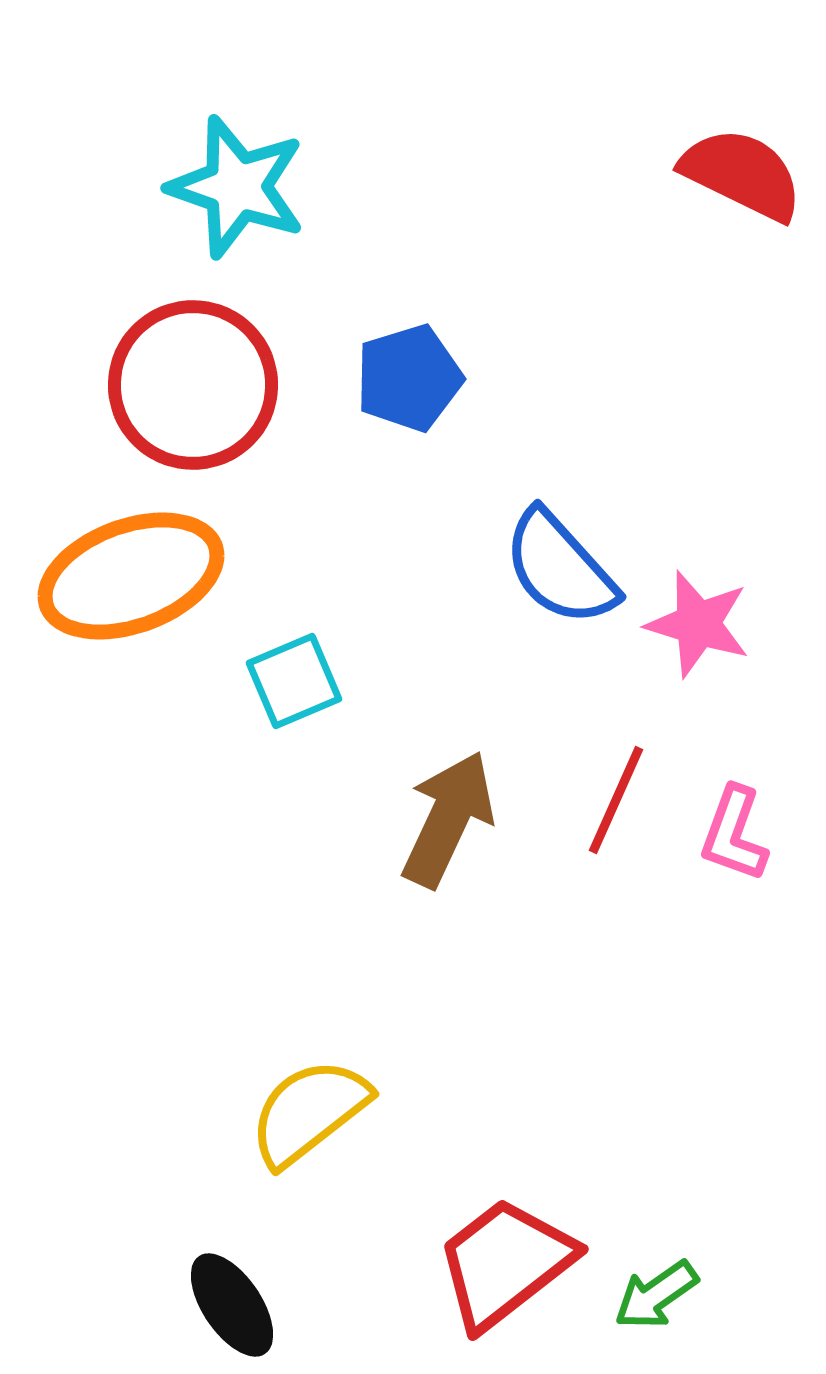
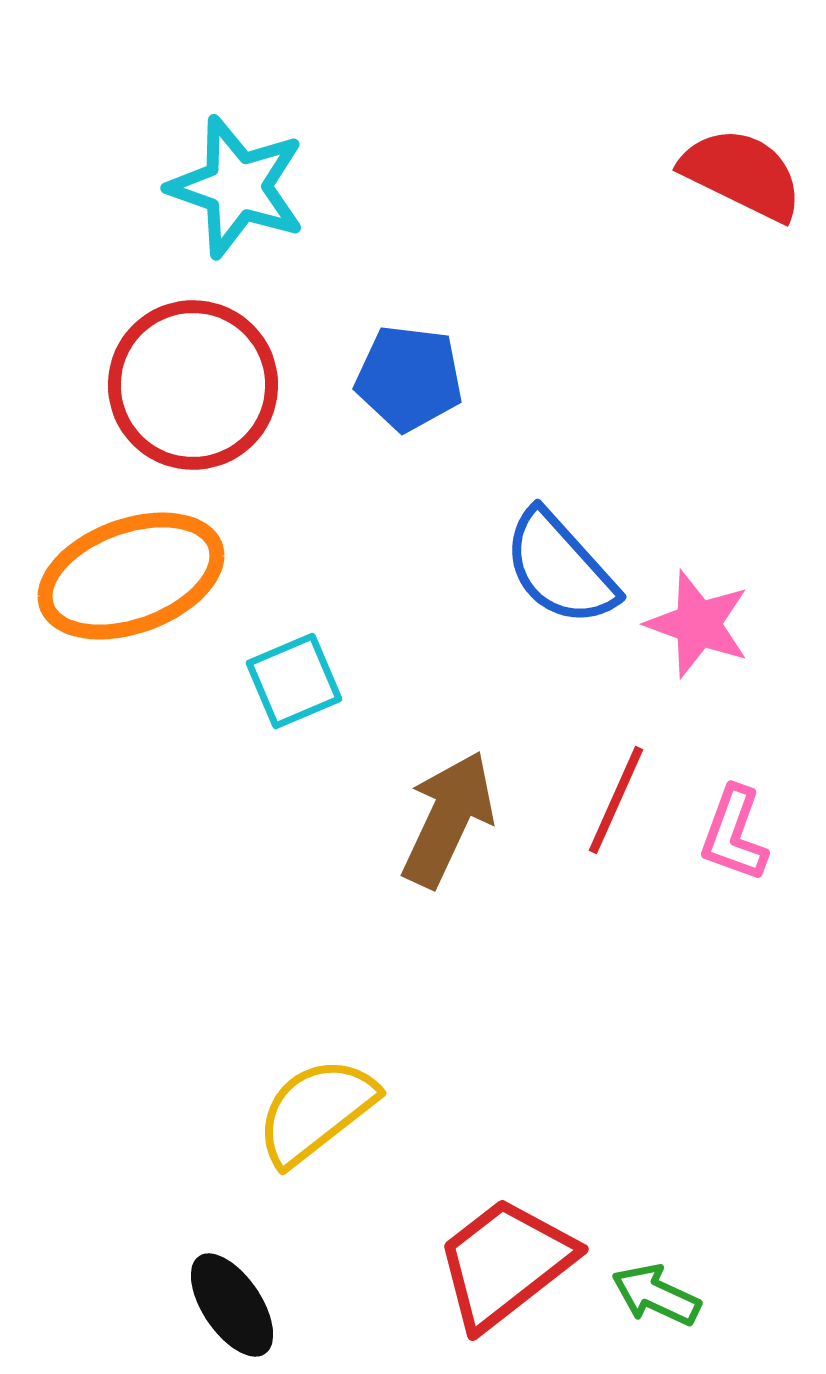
blue pentagon: rotated 24 degrees clockwise
pink star: rotated 3 degrees clockwise
yellow semicircle: moved 7 px right, 1 px up
green arrow: rotated 60 degrees clockwise
